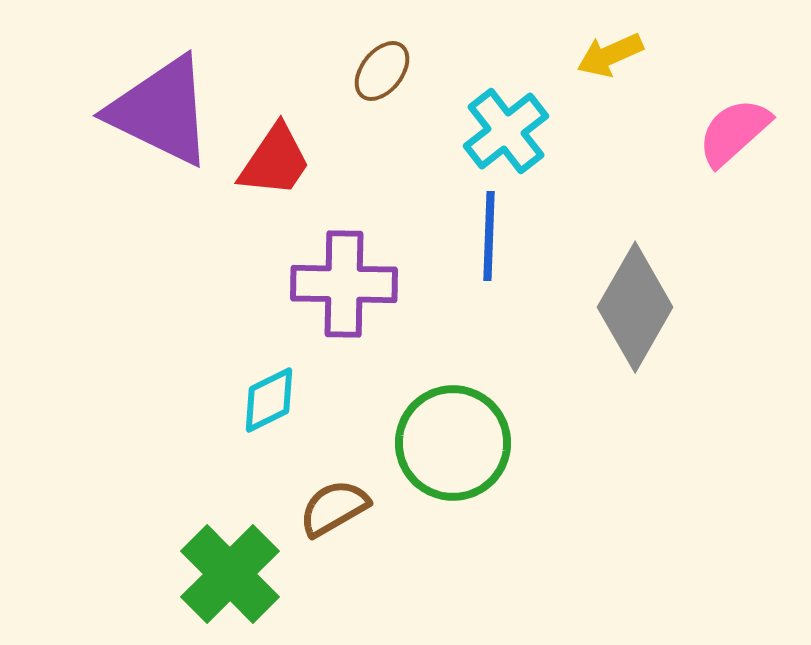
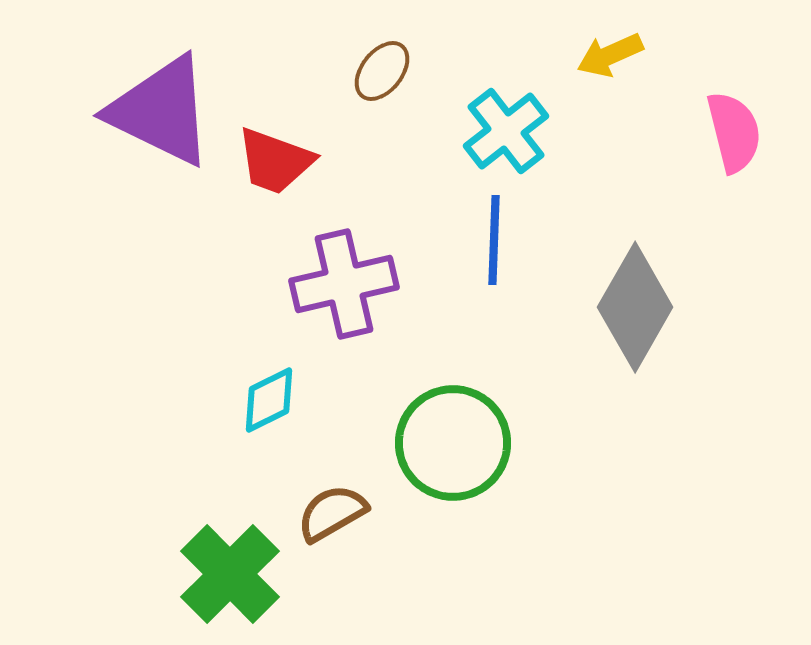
pink semicircle: rotated 118 degrees clockwise
red trapezoid: rotated 76 degrees clockwise
blue line: moved 5 px right, 4 px down
purple cross: rotated 14 degrees counterclockwise
brown semicircle: moved 2 px left, 5 px down
